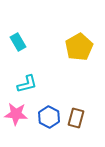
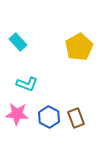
cyan rectangle: rotated 12 degrees counterclockwise
cyan L-shape: rotated 35 degrees clockwise
pink star: moved 1 px right
brown rectangle: rotated 36 degrees counterclockwise
